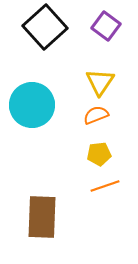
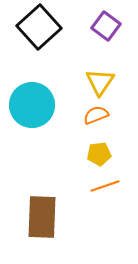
black square: moved 6 px left
